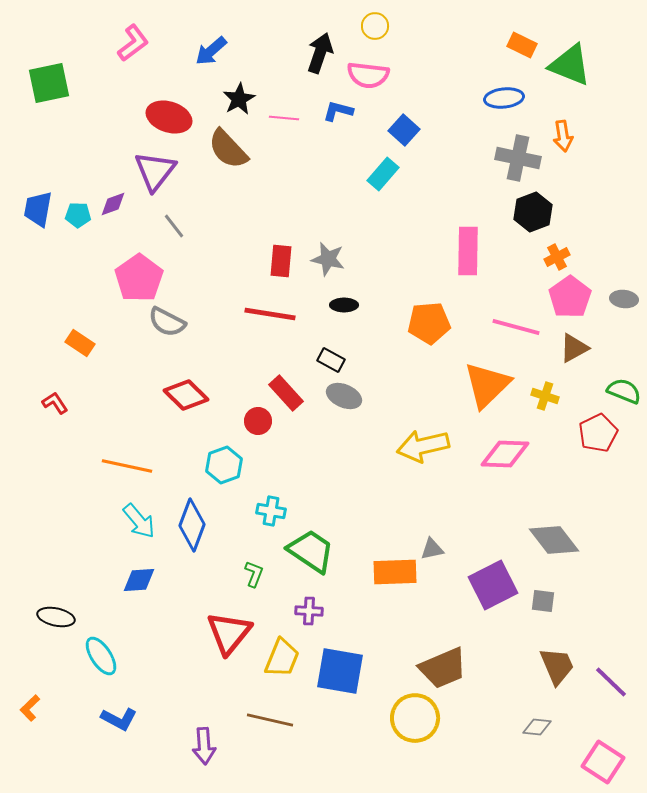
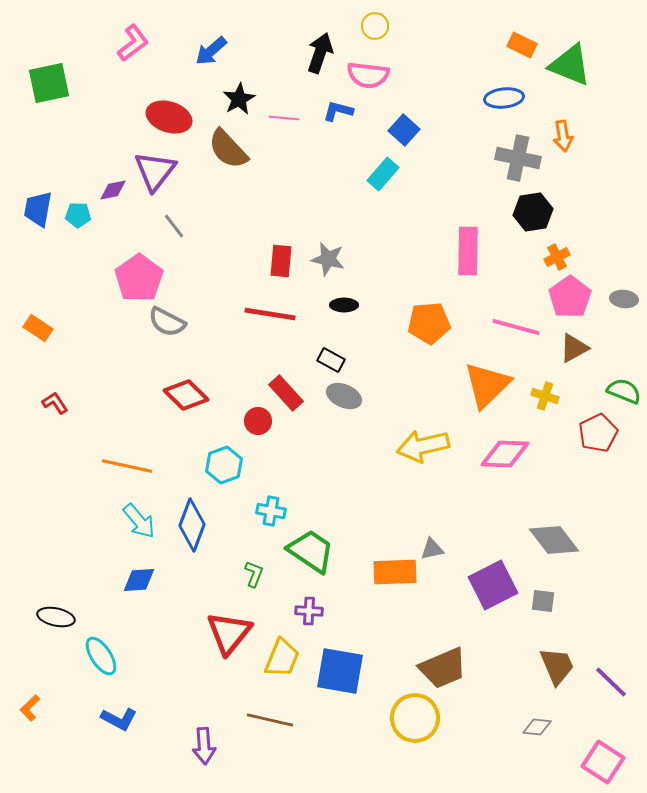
purple diamond at (113, 204): moved 14 px up; rotated 8 degrees clockwise
black hexagon at (533, 212): rotated 12 degrees clockwise
orange rectangle at (80, 343): moved 42 px left, 15 px up
